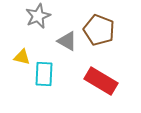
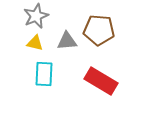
gray star: moved 2 px left
brown pentagon: rotated 16 degrees counterclockwise
gray triangle: rotated 35 degrees counterclockwise
yellow triangle: moved 13 px right, 14 px up
